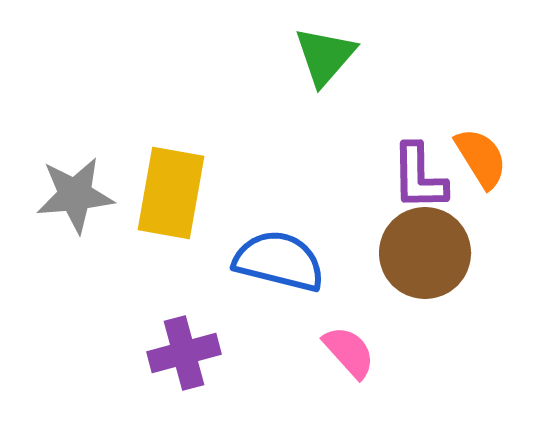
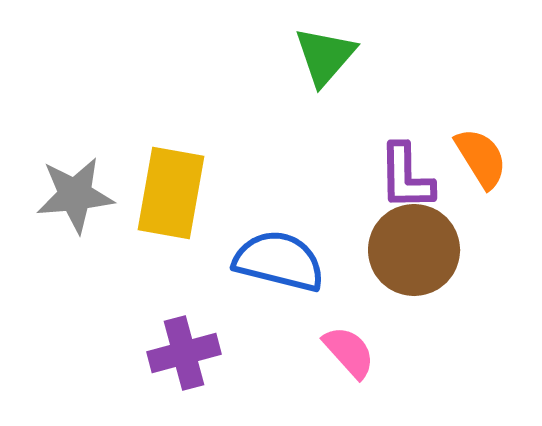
purple L-shape: moved 13 px left
brown circle: moved 11 px left, 3 px up
